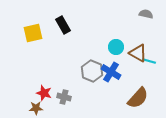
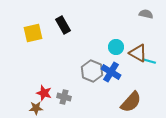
brown semicircle: moved 7 px left, 4 px down
